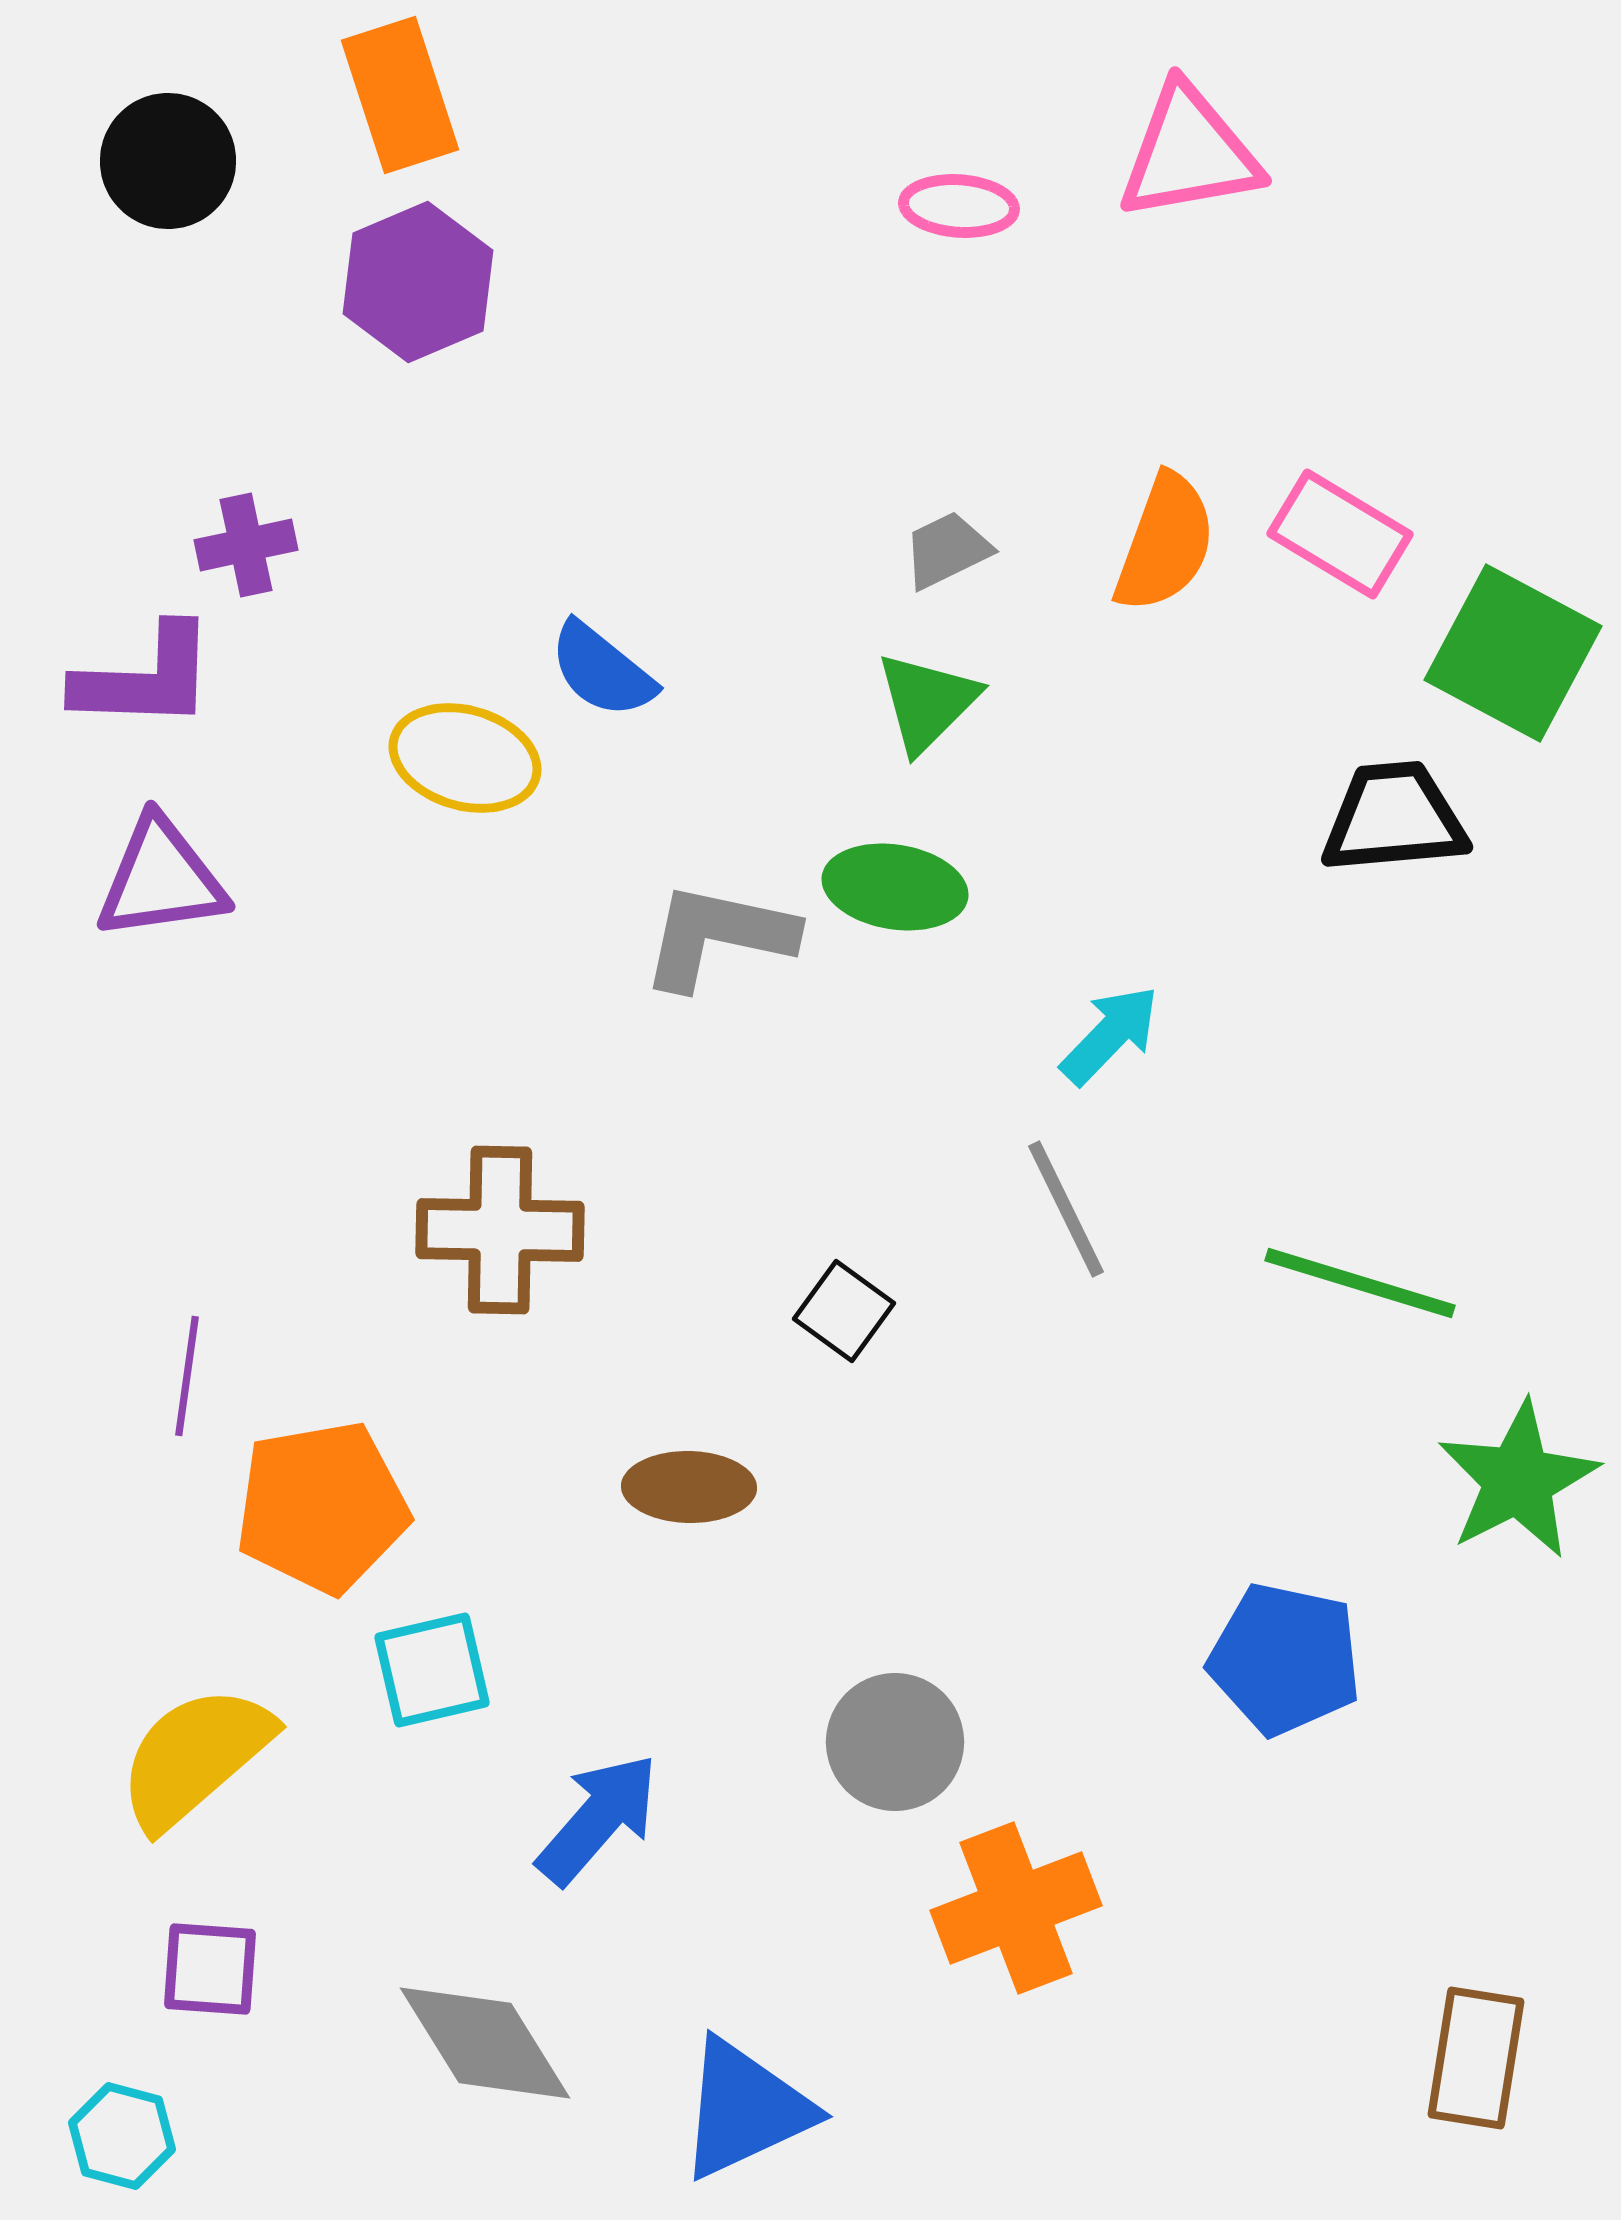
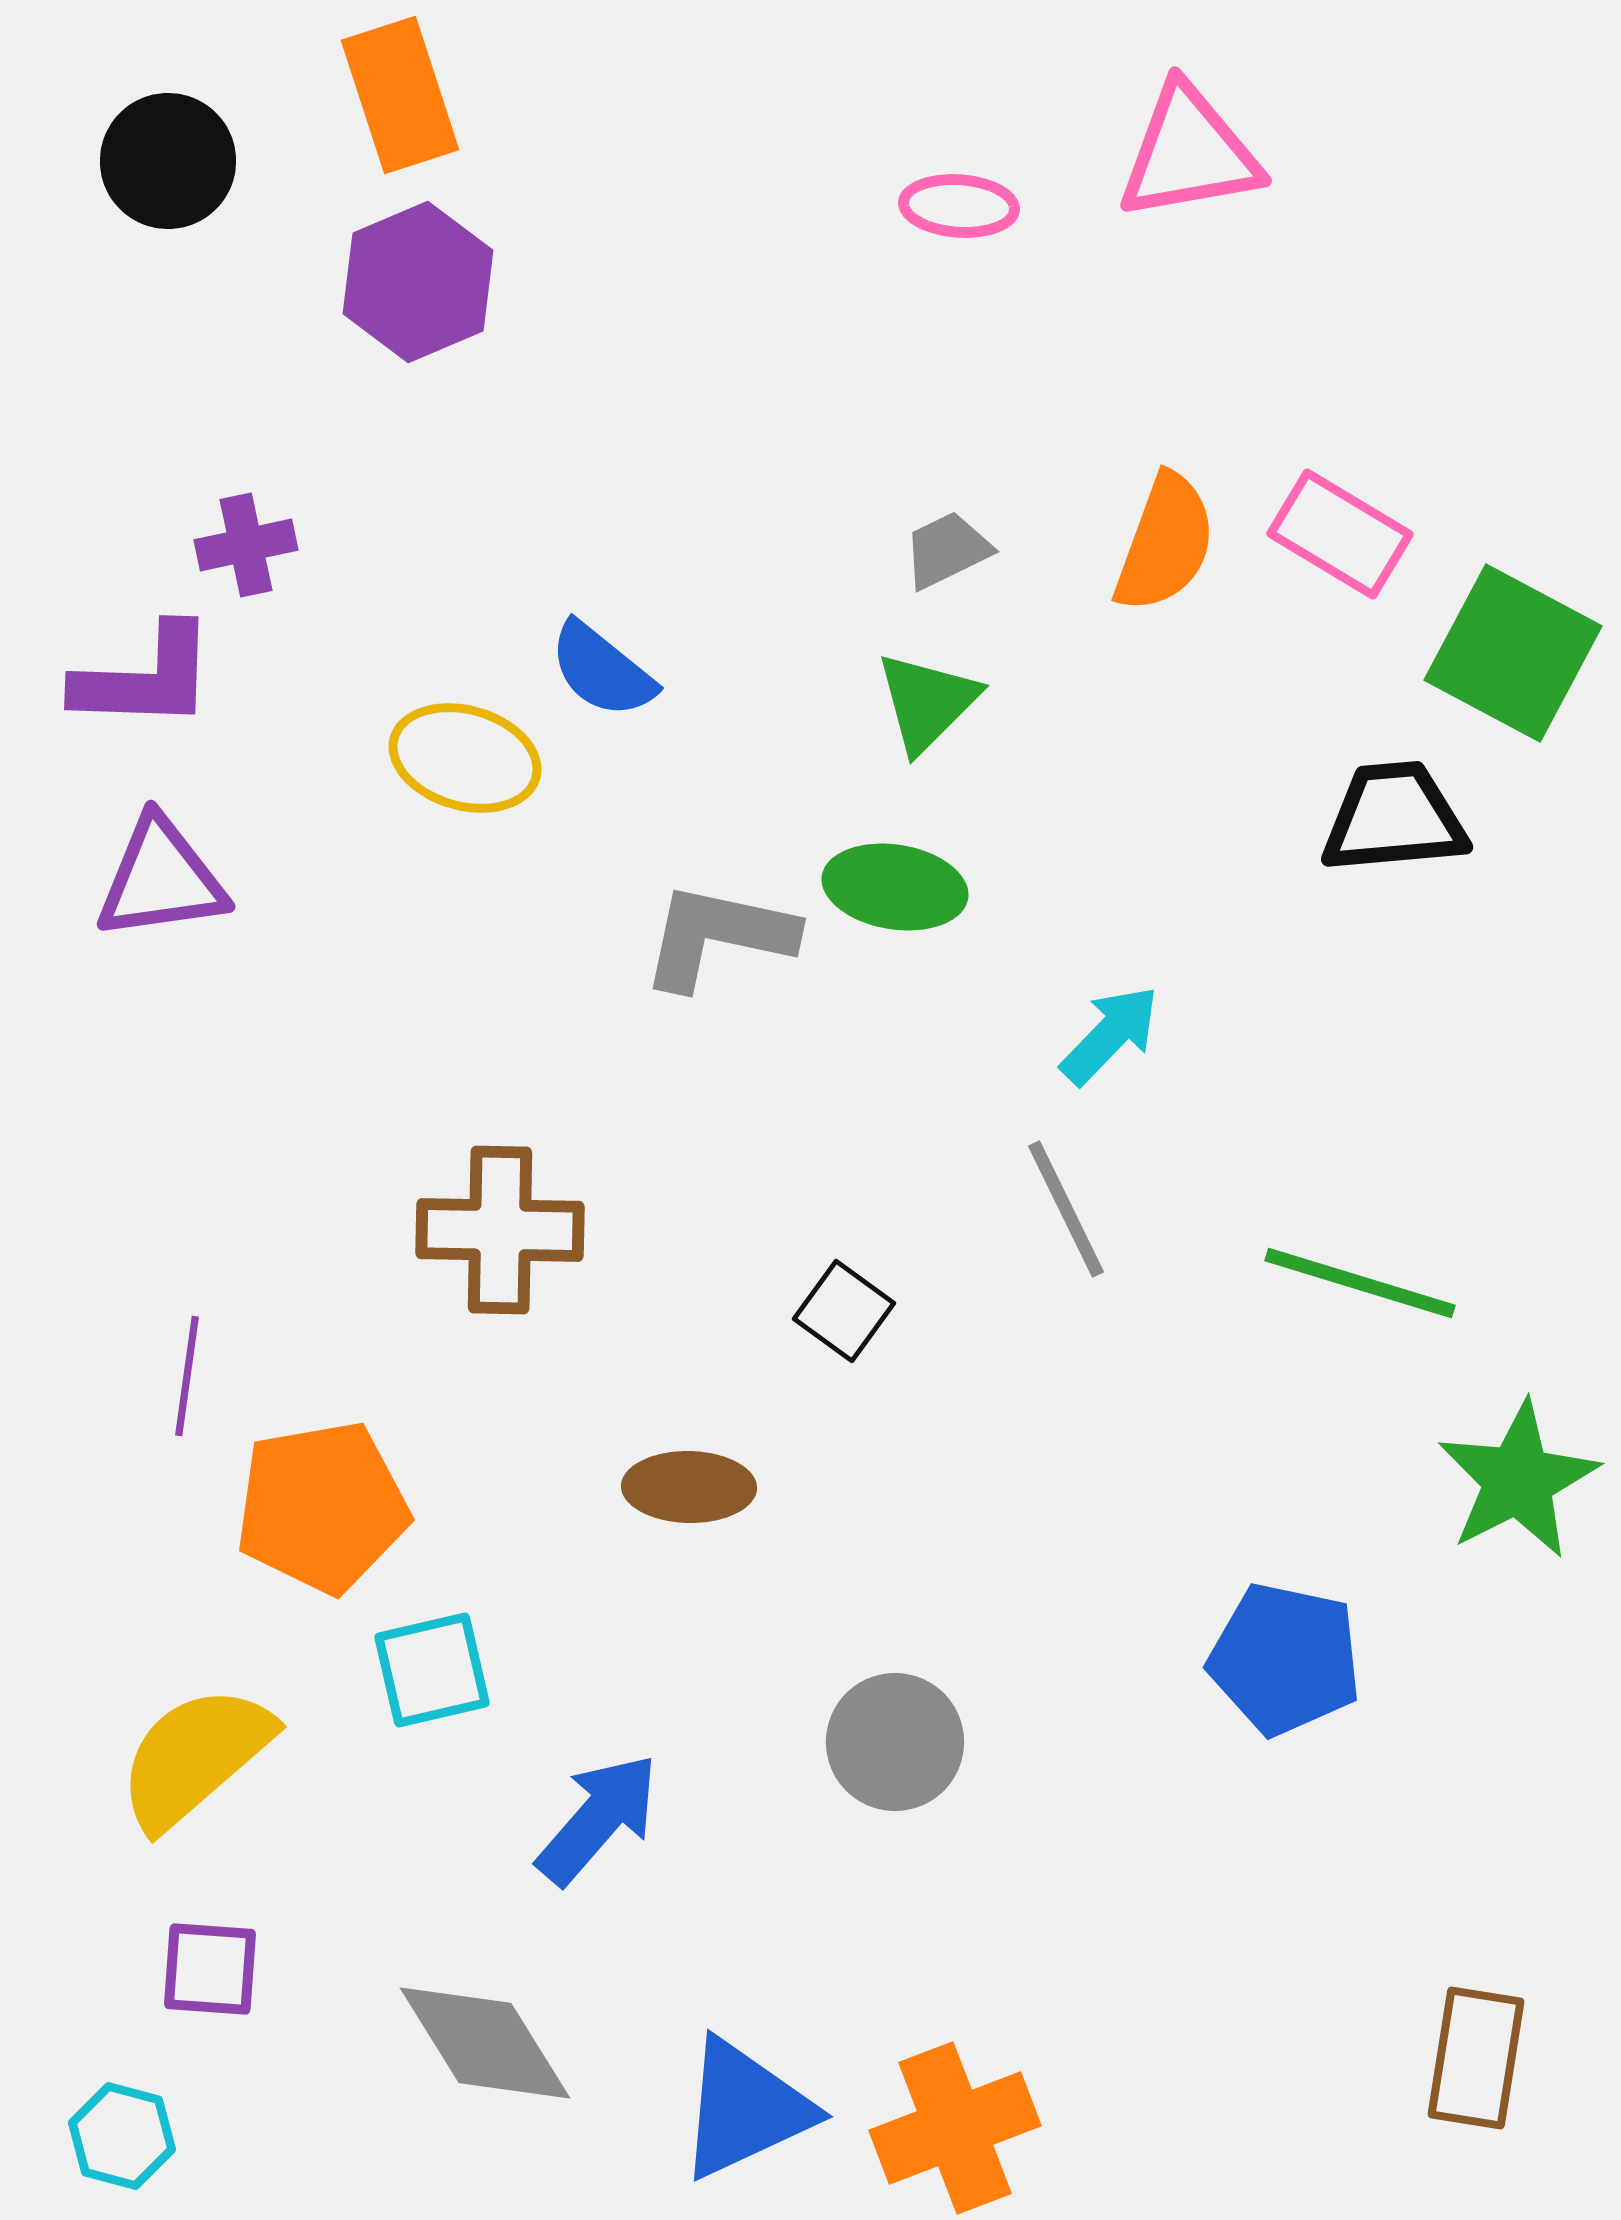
orange cross: moved 61 px left, 220 px down
